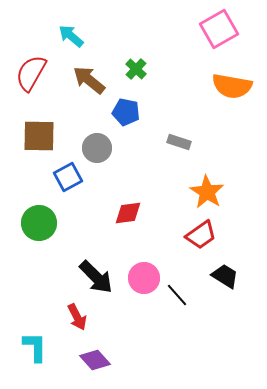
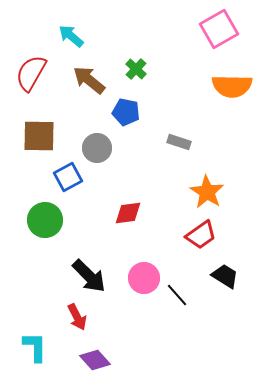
orange semicircle: rotated 9 degrees counterclockwise
green circle: moved 6 px right, 3 px up
black arrow: moved 7 px left, 1 px up
